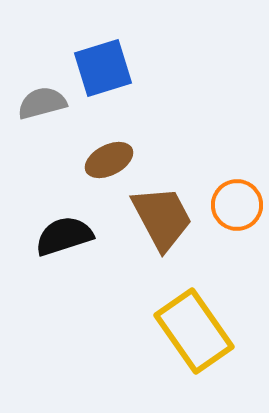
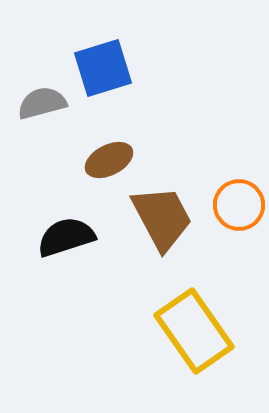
orange circle: moved 2 px right
black semicircle: moved 2 px right, 1 px down
